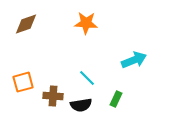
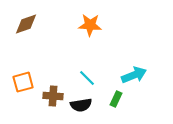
orange star: moved 4 px right, 2 px down
cyan arrow: moved 15 px down
